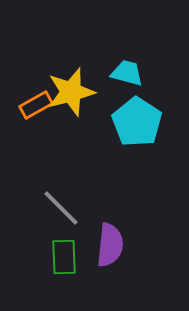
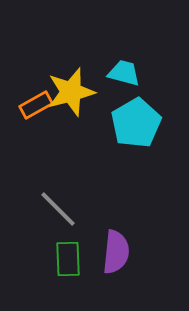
cyan trapezoid: moved 3 px left
cyan pentagon: moved 1 px left, 1 px down; rotated 9 degrees clockwise
gray line: moved 3 px left, 1 px down
purple semicircle: moved 6 px right, 7 px down
green rectangle: moved 4 px right, 2 px down
